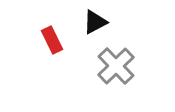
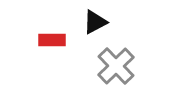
red rectangle: rotated 64 degrees counterclockwise
